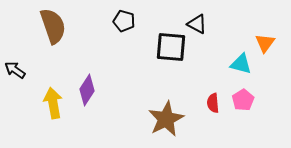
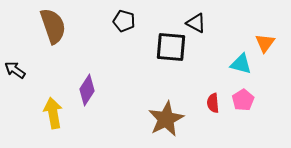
black triangle: moved 1 px left, 1 px up
yellow arrow: moved 10 px down
